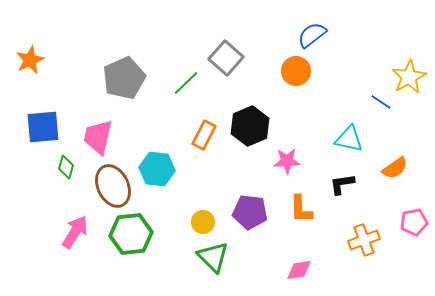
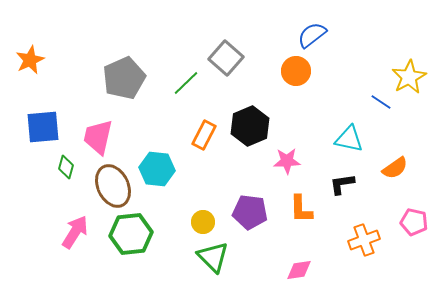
pink pentagon: rotated 24 degrees clockwise
